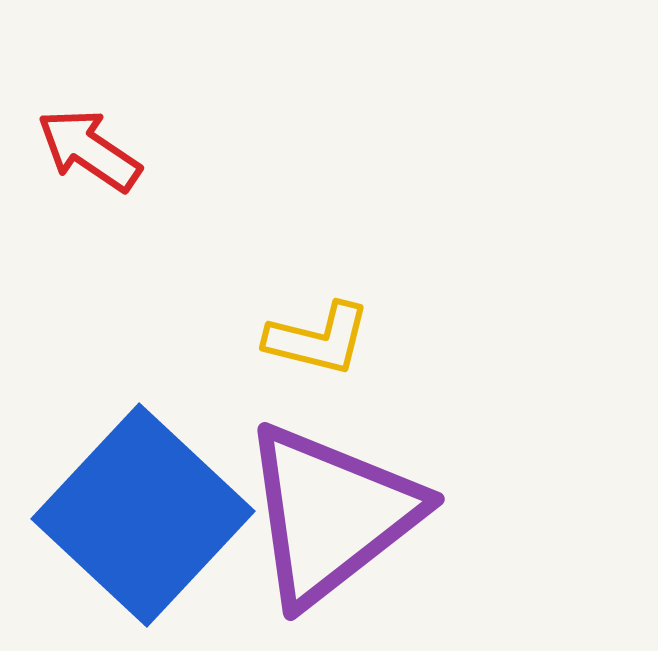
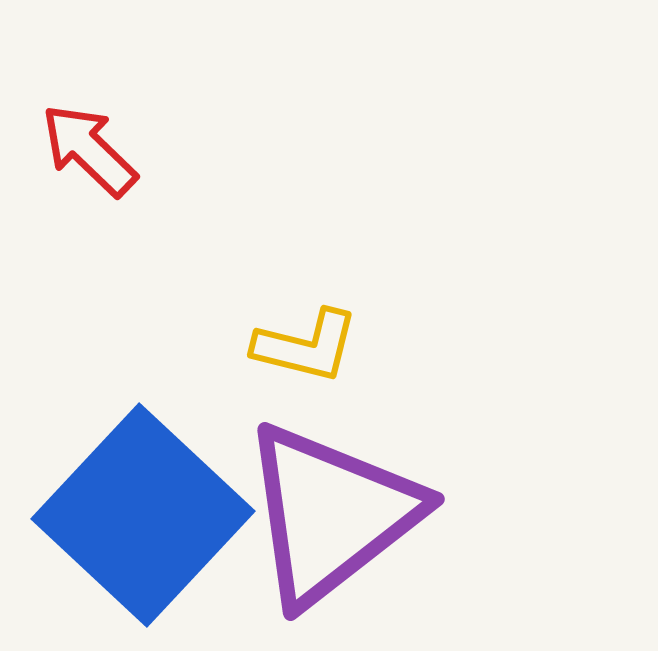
red arrow: rotated 10 degrees clockwise
yellow L-shape: moved 12 px left, 7 px down
